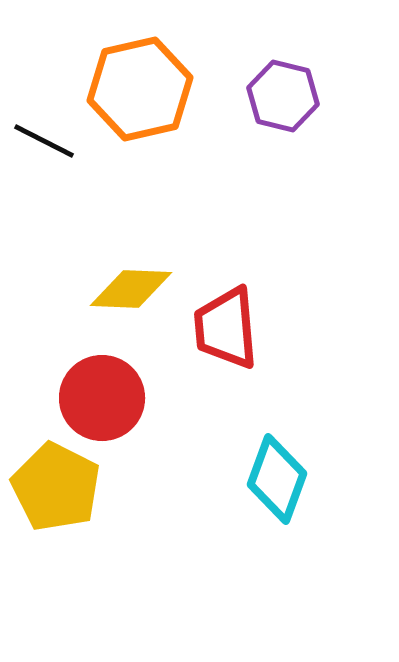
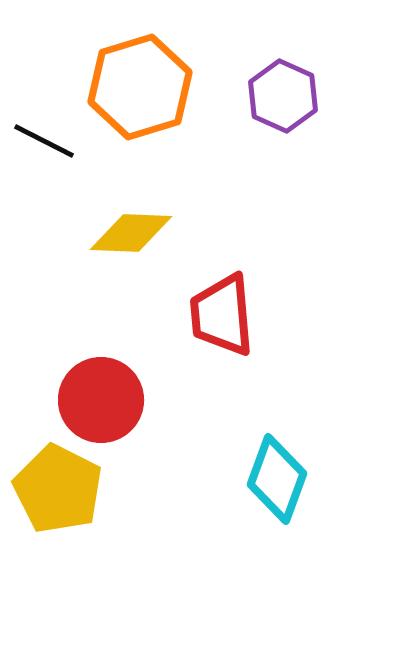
orange hexagon: moved 2 px up; rotated 4 degrees counterclockwise
purple hexagon: rotated 10 degrees clockwise
yellow diamond: moved 56 px up
red trapezoid: moved 4 px left, 13 px up
red circle: moved 1 px left, 2 px down
yellow pentagon: moved 2 px right, 2 px down
